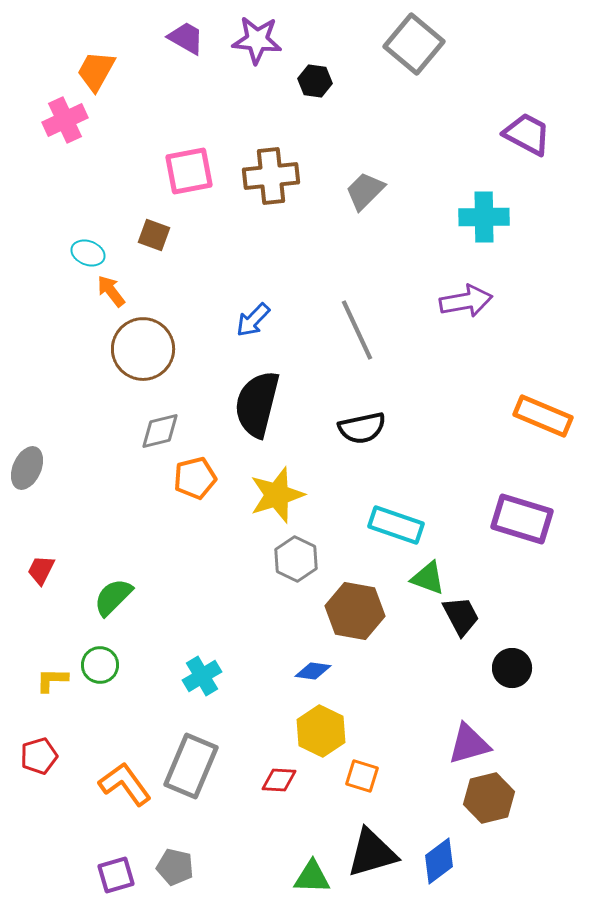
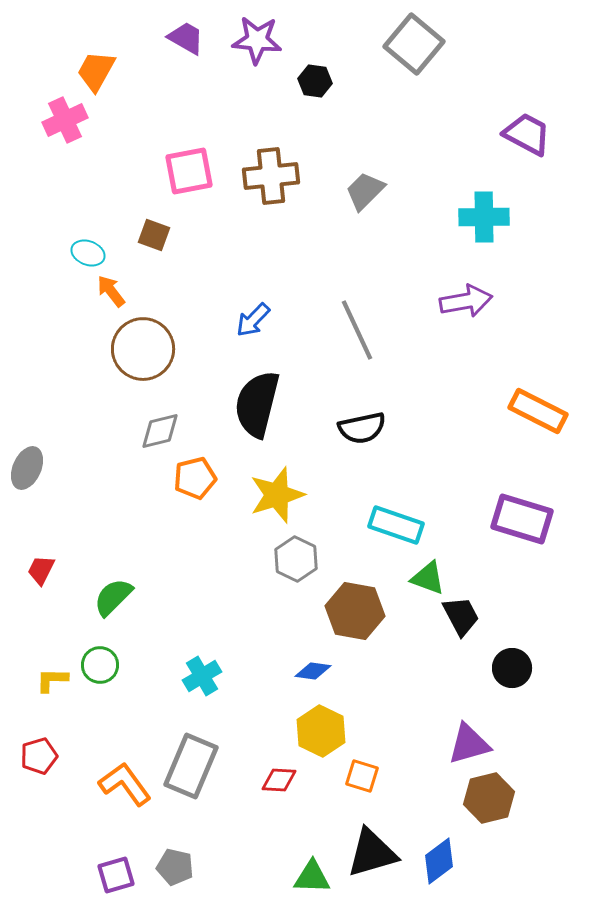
orange rectangle at (543, 416): moved 5 px left, 5 px up; rotated 4 degrees clockwise
